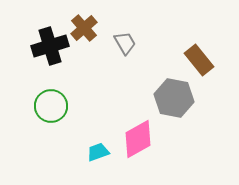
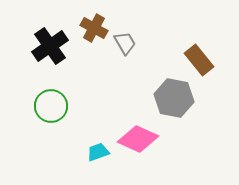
brown cross: moved 10 px right; rotated 20 degrees counterclockwise
black cross: rotated 18 degrees counterclockwise
pink diamond: rotated 54 degrees clockwise
